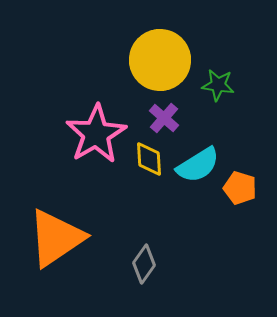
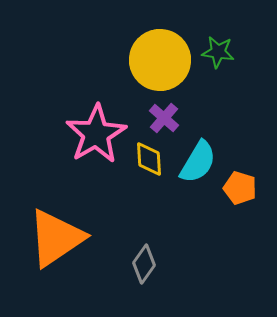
green star: moved 33 px up
cyan semicircle: moved 3 px up; rotated 27 degrees counterclockwise
